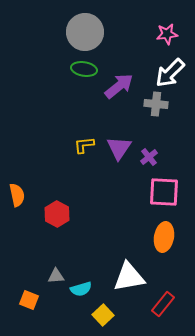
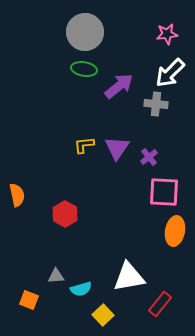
purple triangle: moved 2 px left
red hexagon: moved 8 px right
orange ellipse: moved 11 px right, 6 px up
red rectangle: moved 3 px left
